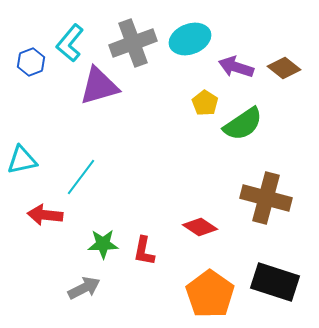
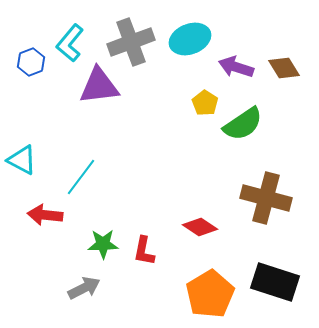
gray cross: moved 2 px left, 1 px up
brown diamond: rotated 20 degrees clockwise
purple triangle: rotated 9 degrees clockwise
cyan triangle: rotated 40 degrees clockwise
orange pentagon: rotated 6 degrees clockwise
